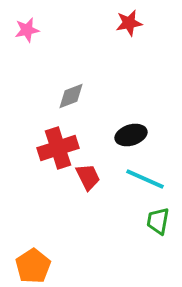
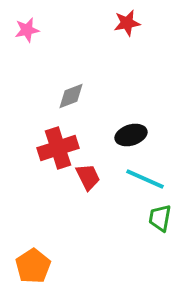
red star: moved 2 px left
green trapezoid: moved 2 px right, 3 px up
